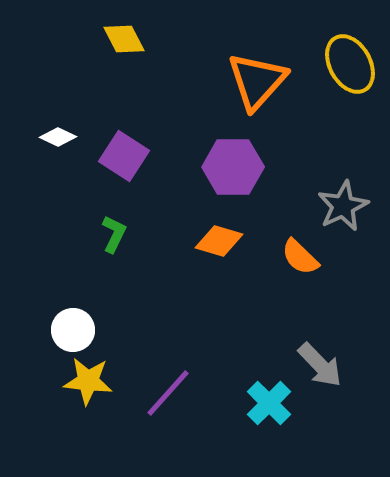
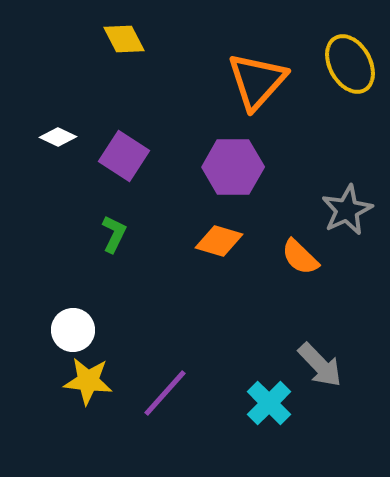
gray star: moved 4 px right, 4 px down
purple line: moved 3 px left
